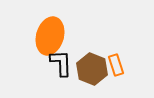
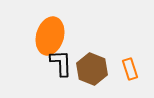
orange rectangle: moved 14 px right, 4 px down
